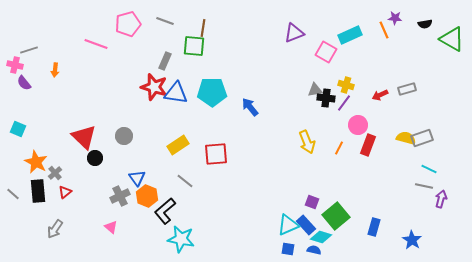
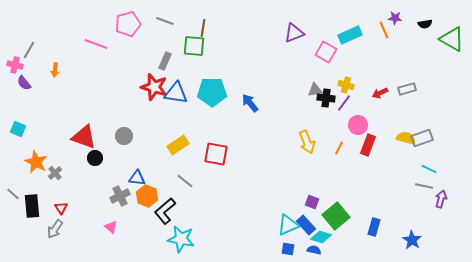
gray line at (29, 50): rotated 42 degrees counterclockwise
red arrow at (380, 95): moved 2 px up
blue arrow at (250, 107): moved 4 px up
red triangle at (84, 137): rotated 24 degrees counterclockwise
red square at (216, 154): rotated 15 degrees clockwise
blue triangle at (137, 178): rotated 48 degrees counterclockwise
black rectangle at (38, 191): moved 6 px left, 15 px down
red triangle at (65, 192): moved 4 px left, 16 px down; rotated 24 degrees counterclockwise
